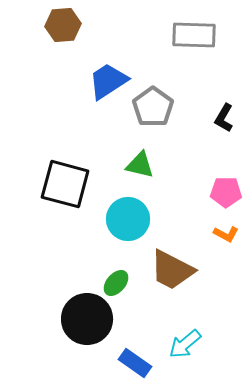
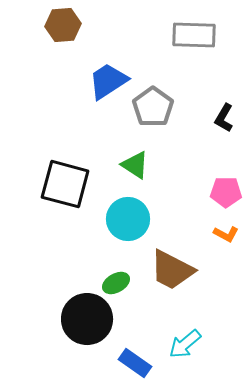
green triangle: moved 5 px left; rotated 20 degrees clockwise
green ellipse: rotated 20 degrees clockwise
